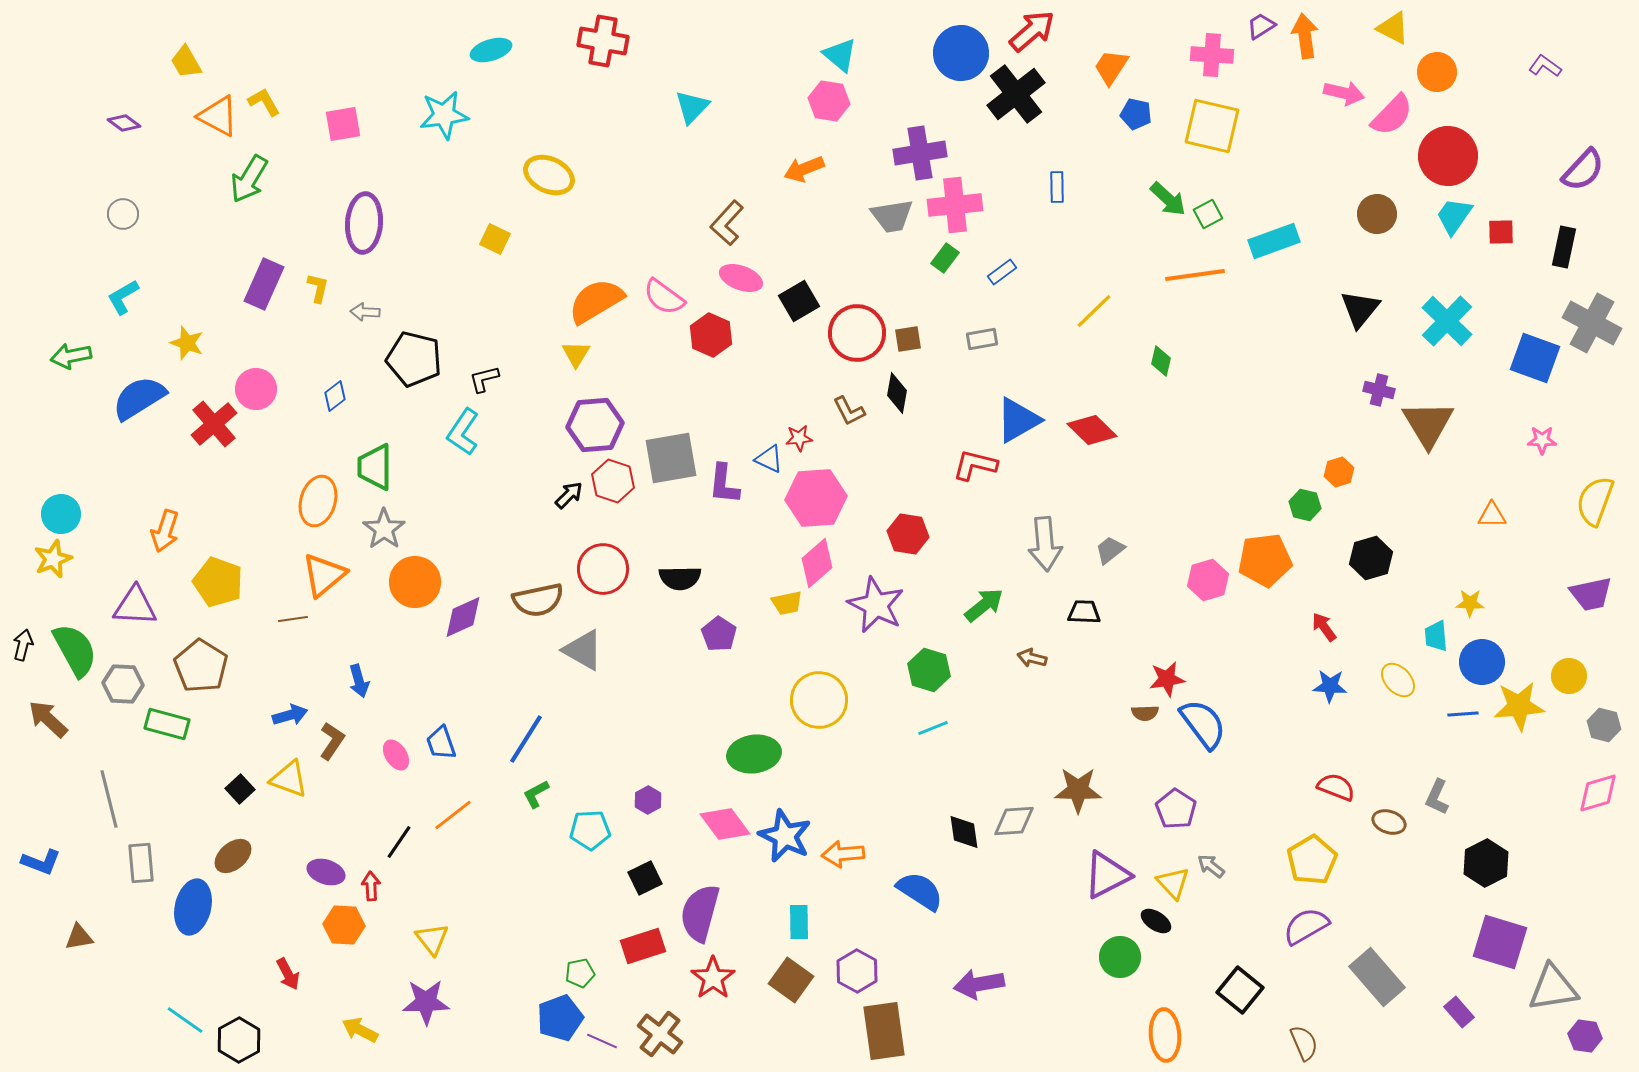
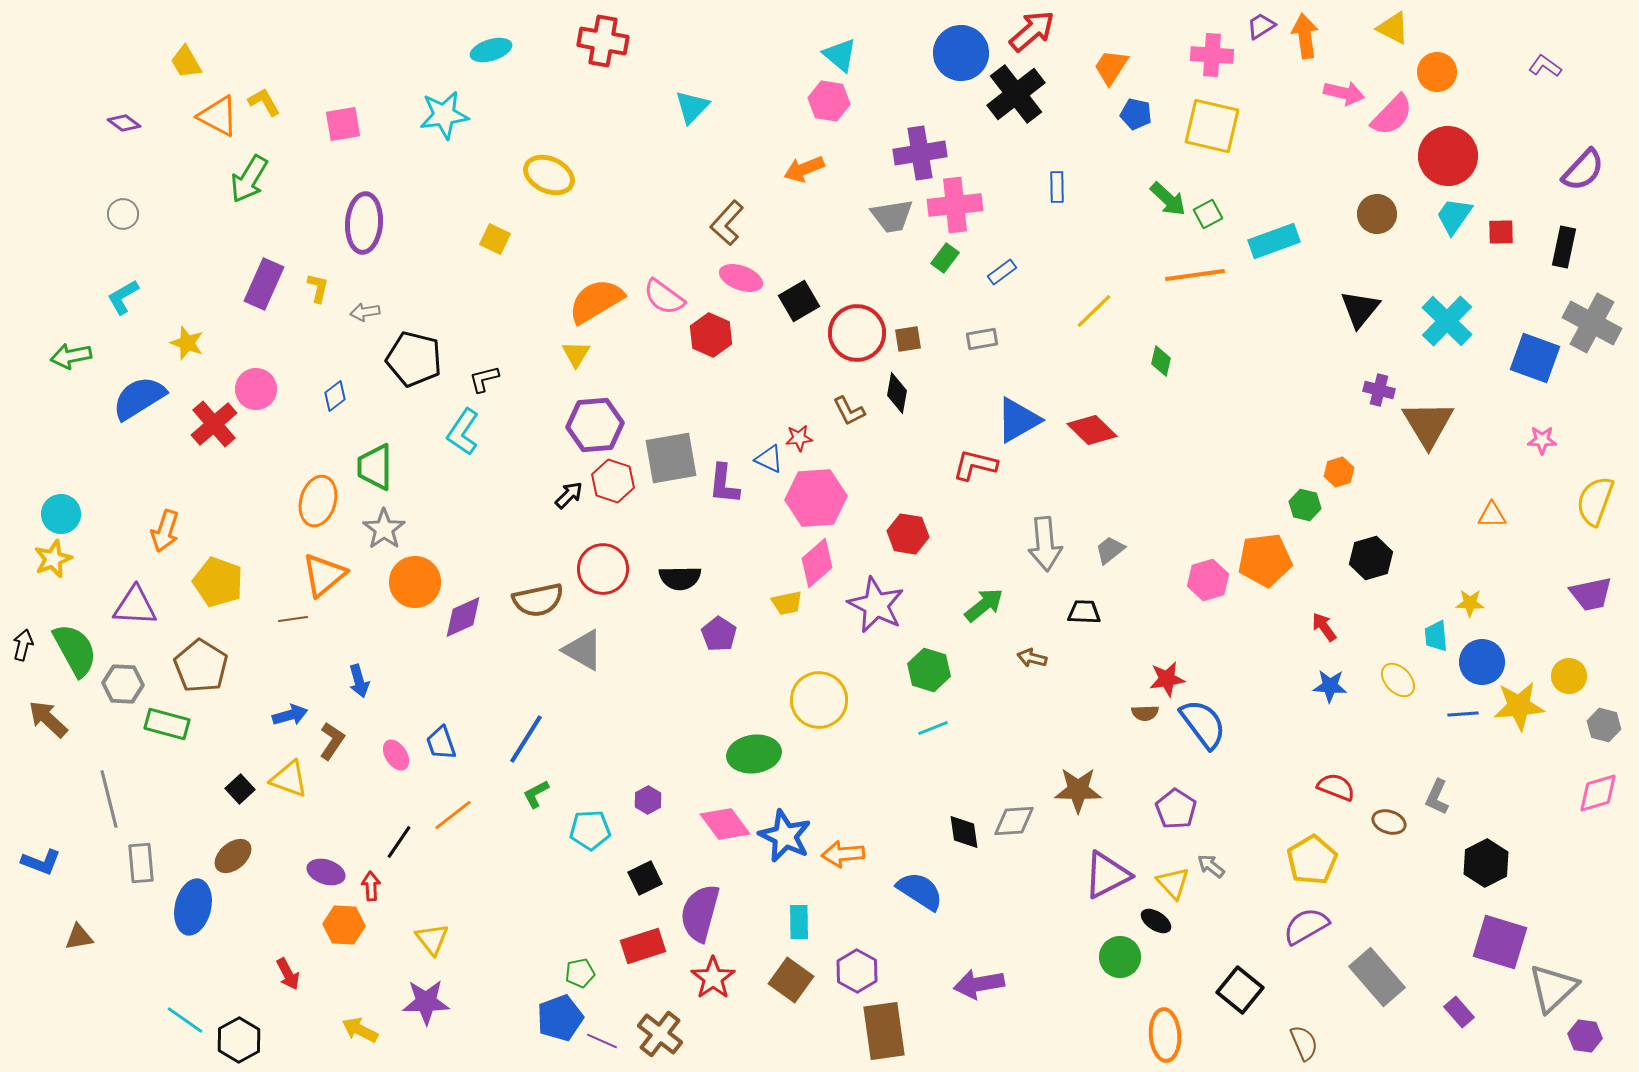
gray arrow at (365, 312): rotated 12 degrees counterclockwise
gray triangle at (1553, 988): rotated 34 degrees counterclockwise
